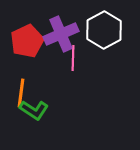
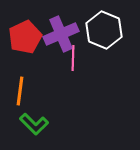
white hexagon: rotated 9 degrees counterclockwise
red pentagon: moved 2 px left, 4 px up
orange line: moved 1 px left, 2 px up
green L-shape: moved 14 px down; rotated 12 degrees clockwise
